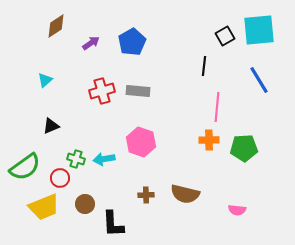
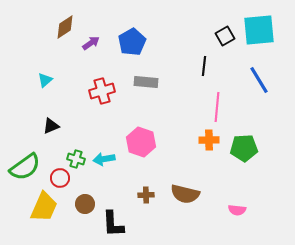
brown diamond: moved 9 px right, 1 px down
gray rectangle: moved 8 px right, 9 px up
yellow trapezoid: rotated 44 degrees counterclockwise
